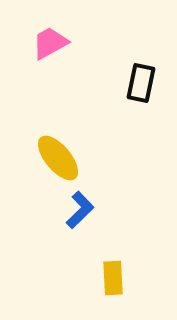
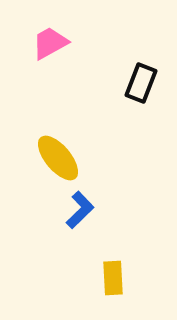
black rectangle: rotated 9 degrees clockwise
